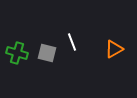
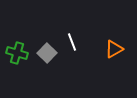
gray square: rotated 30 degrees clockwise
